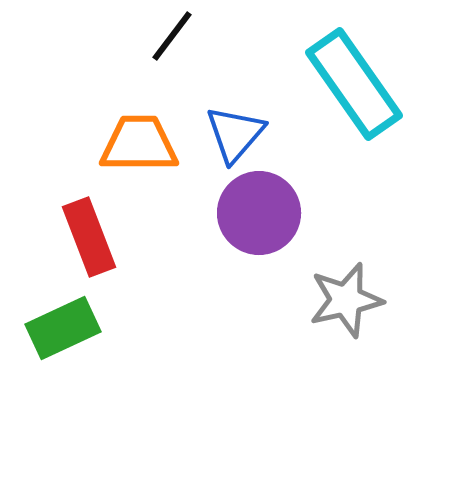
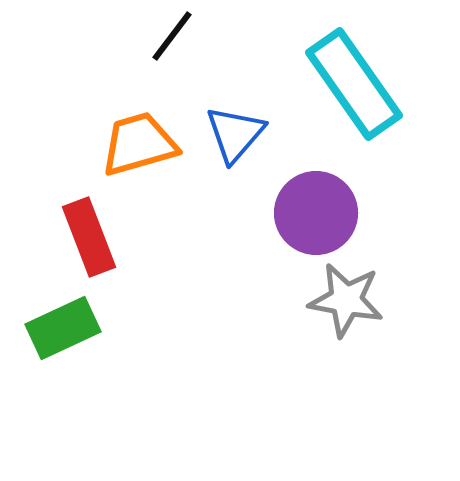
orange trapezoid: rotated 16 degrees counterclockwise
purple circle: moved 57 px right
gray star: rotated 24 degrees clockwise
